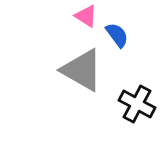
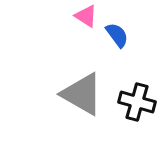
gray triangle: moved 24 px down
black cross: moved 2 px up; rotated 12 degrees counterclockwise
